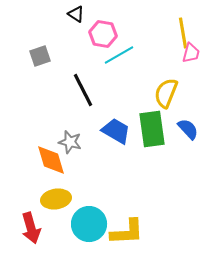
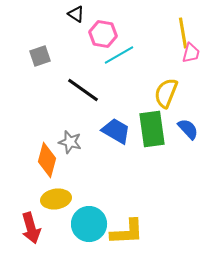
black line: rotated 28 degrees counterclockwise
orange diamond: moved 4 px left; rotated 32 degrees clockwise
